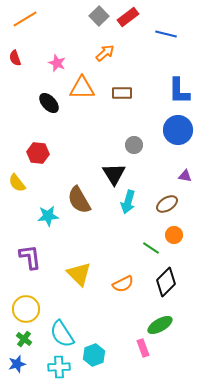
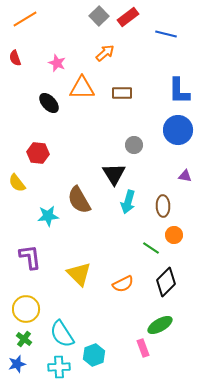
brown ellipse: moved 4 px left, 2 px down; rotated 60 degrees counterclockwise
